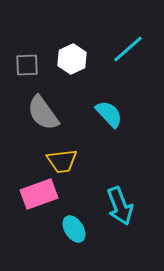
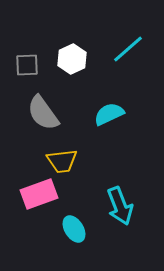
cyan semicircle: rotated 72 degrees counterclockwise
